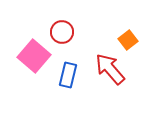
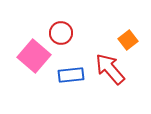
red circle: moved 1 px left, 1 px down
blue rectangle: moved 3 px right; rotated 70 degrees clockwise
